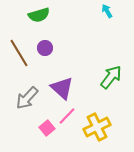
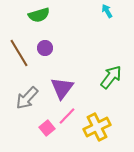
purple triangle: rotated 25 degrees clockwise
